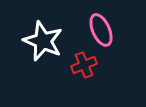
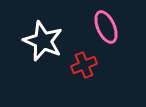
pink ellipse: moved 5 px right, 3 px up
